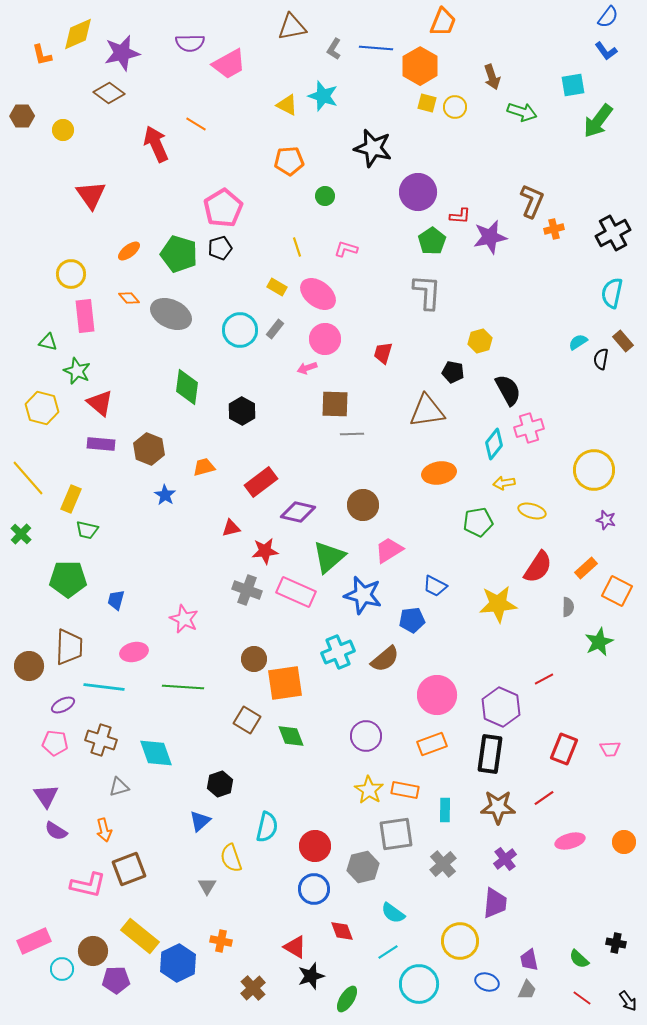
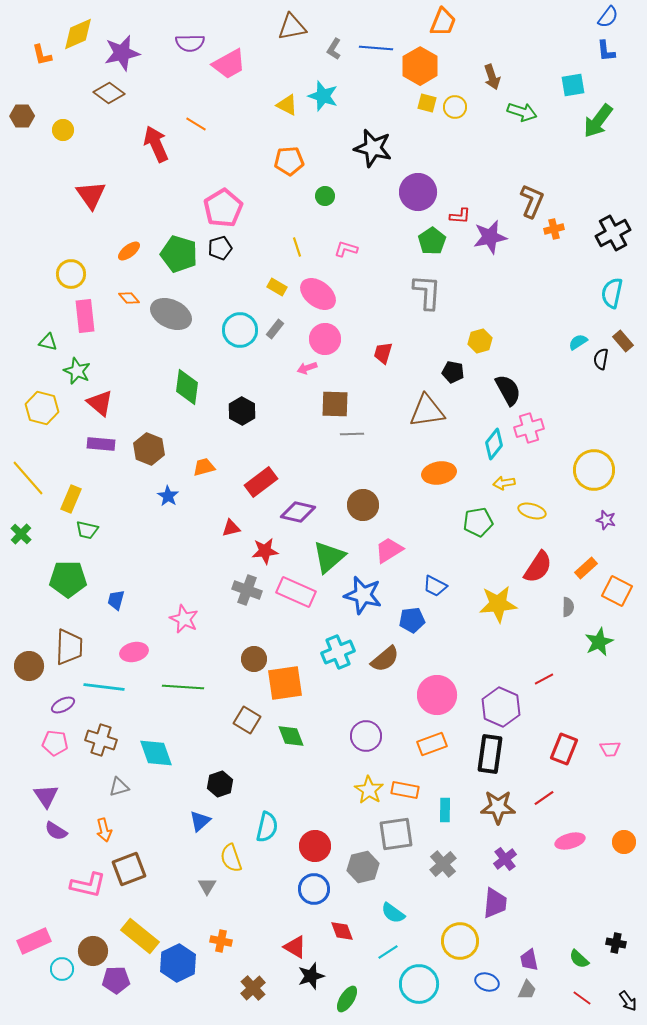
blue L-shape at (606, 51): rotated 30 degrees clockwise
blue star at (165, 495): moved 3 px right, 1 px down
